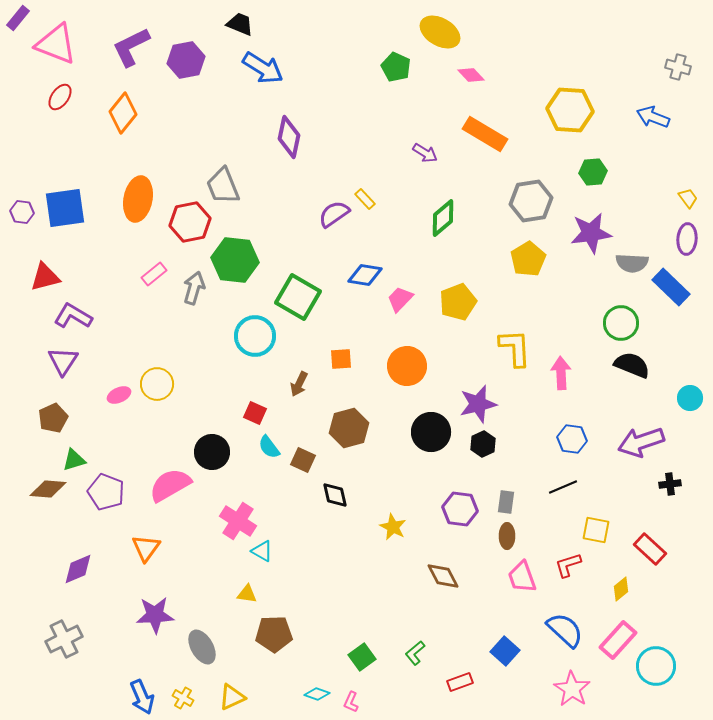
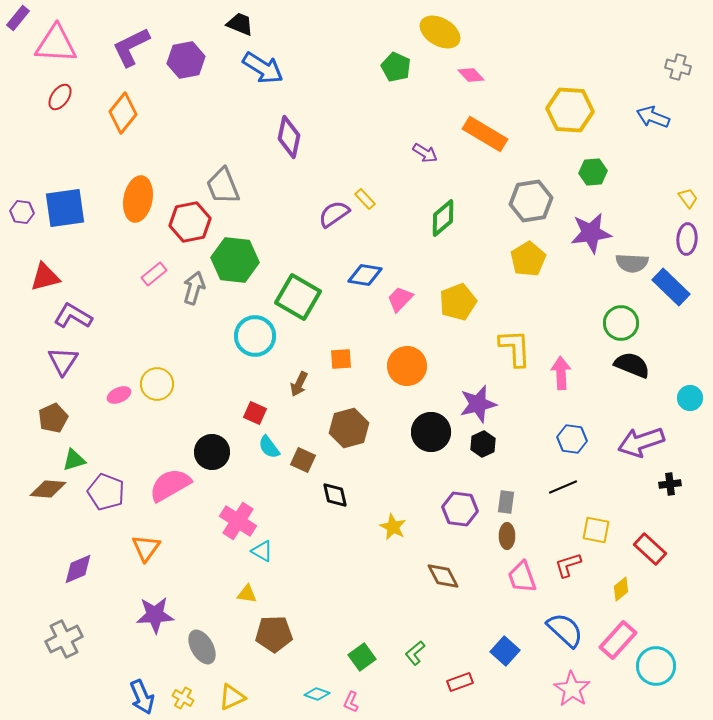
pink triangle at (56, 44): rotated 18 degrees counterclockwise
